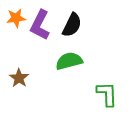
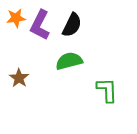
green L-shape: moved 4 px up
